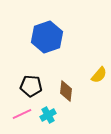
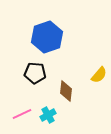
black pentagon: moved 4 px right, 13 px up
